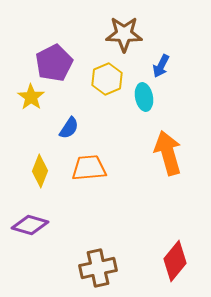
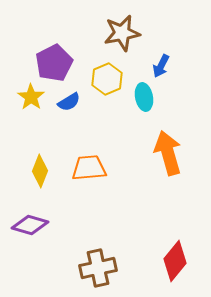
brown star: moved 2 px left, 1 px up; rotated 12 degrees counterclockwise
blue semicircle: moved 26 px up; rotated 25 degrees clockwise
